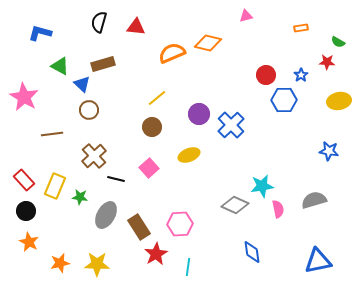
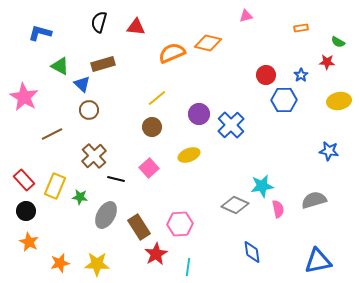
brown line at (52, 134): rotated 20 degrees counterclockwise
